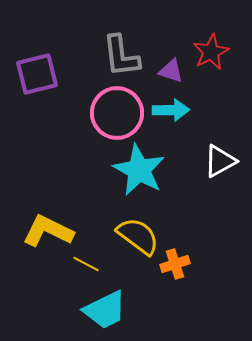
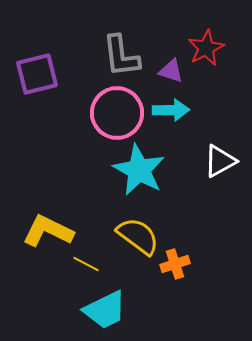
red star: moved 5 px left, 4 px up
